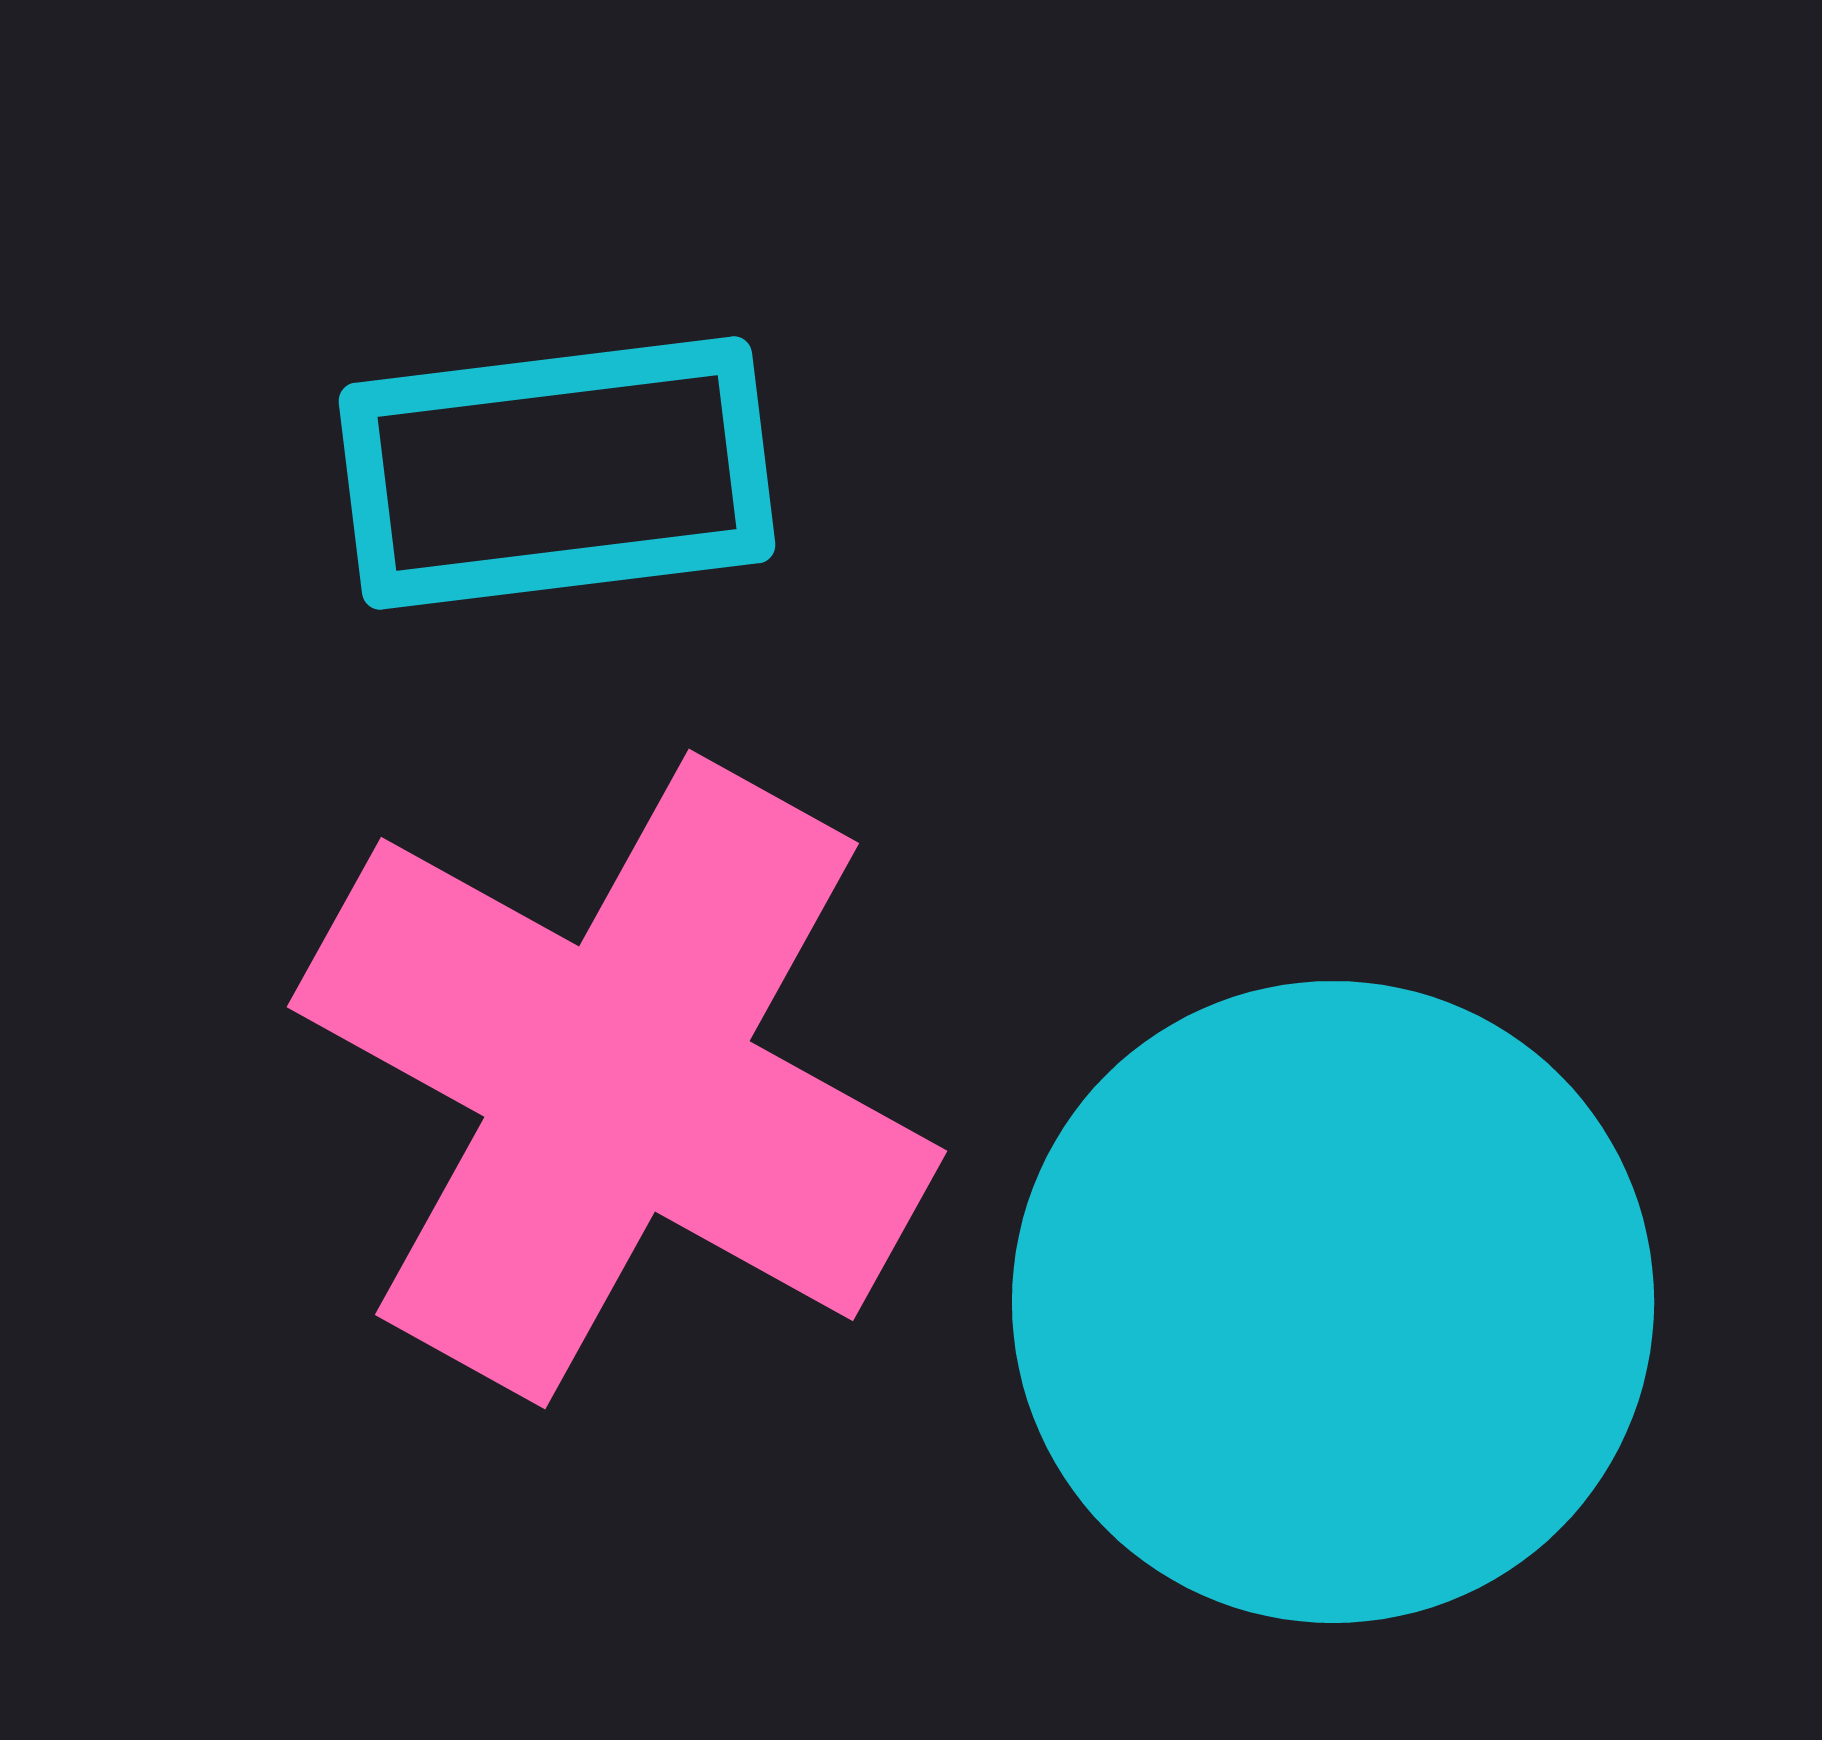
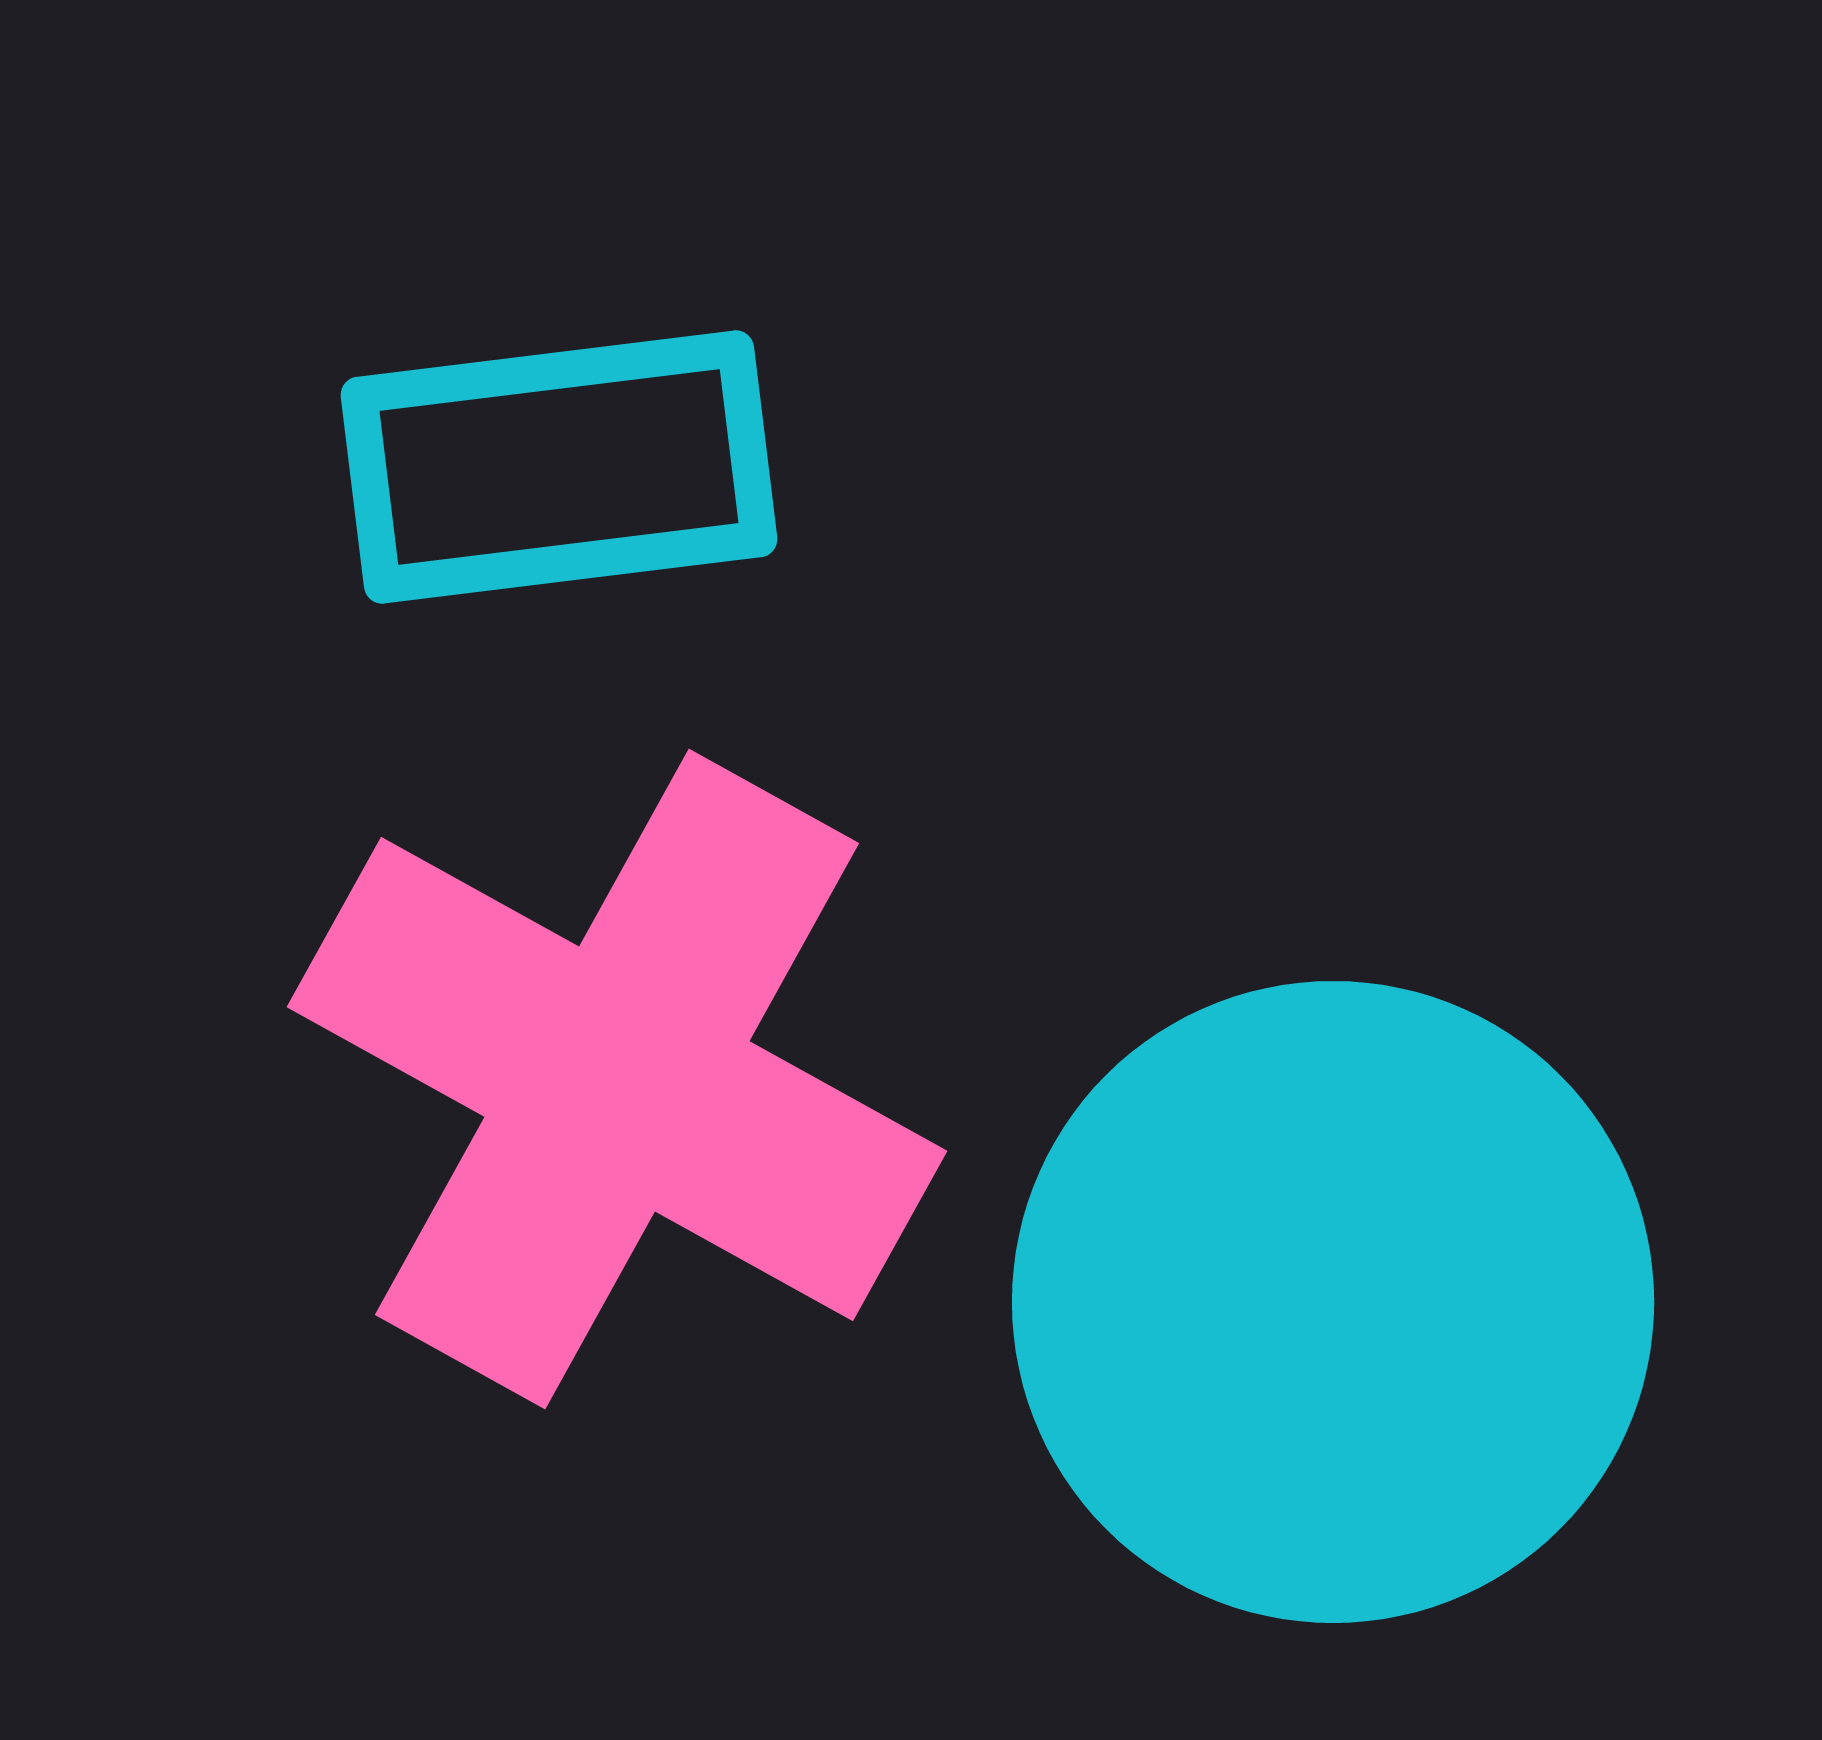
cyan rectangle: moved 2 px right, 6 px up
